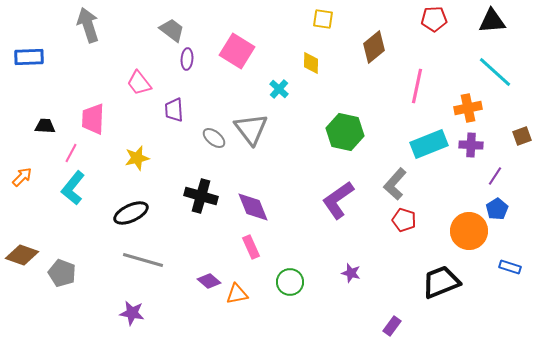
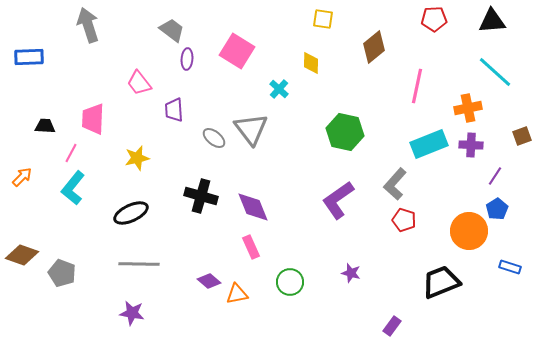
gray line at (143, 260): moved 4 px left, 4 px down; rotated 15 degrees counterclockwise
